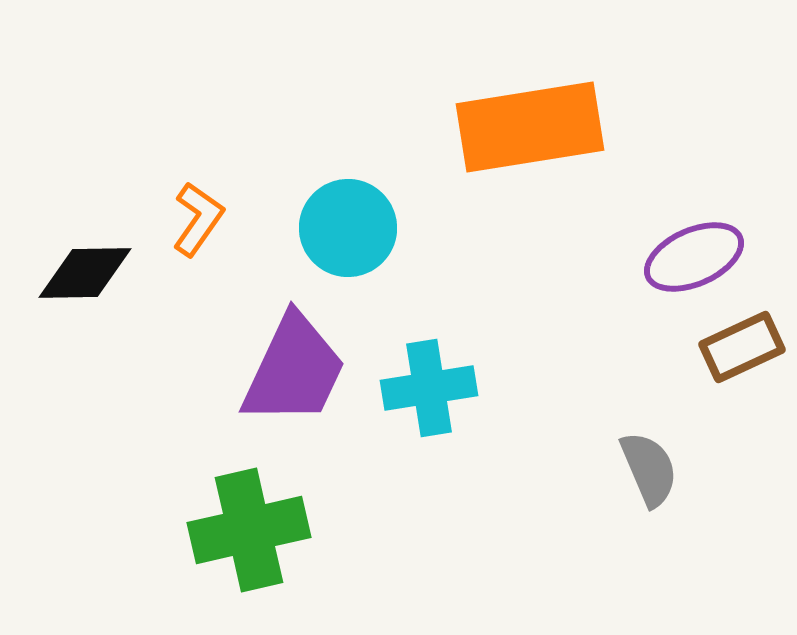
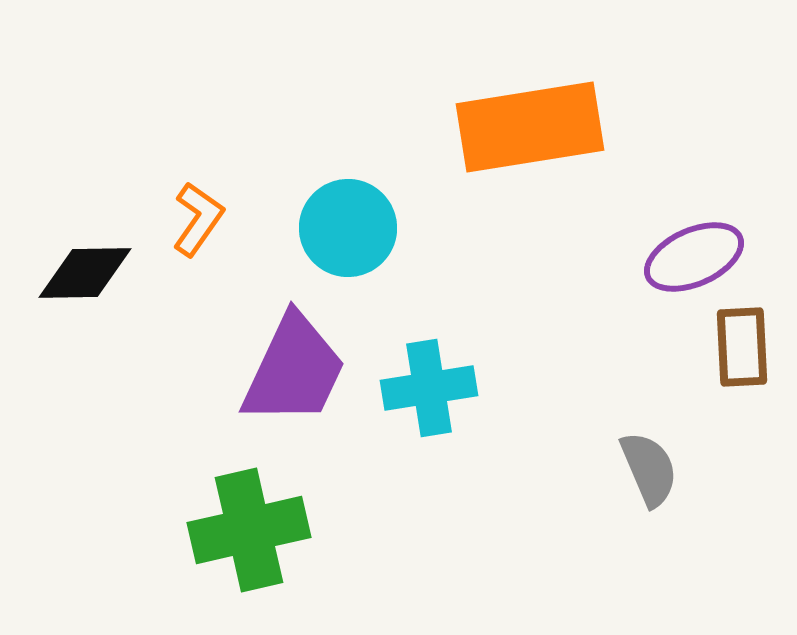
brown rectangle: rotated 68 degrees counterclockwise
